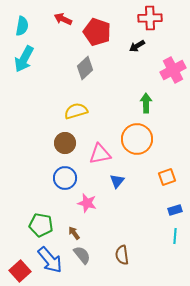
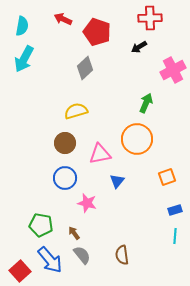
black arrow: moved 2 px right, 1 px down
green arrow: rotated 24 degrees clockwise
